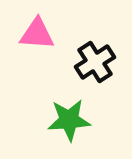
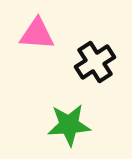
green star: moved 5 px down
